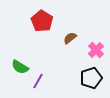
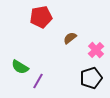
red pentagon: moved 1 px left, 4 px up; rotated 30 degrees clockwise
